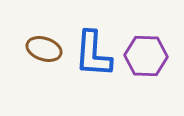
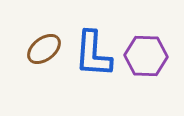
brown ellipse: rotated 56 degrees counterclockwise
